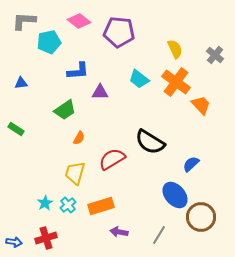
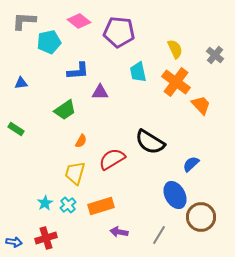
cyan trapezoid: moved 1 px left, 7 px up; rotated 40 degrees clockwise
orange semicircle: moved 2 px right, 3 px down
blue ellipse: rotated 12 degrees clockwise
